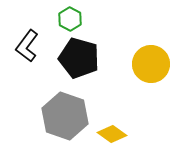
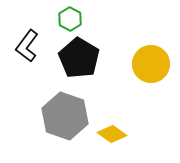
black pentagon: rotated 15 degrees clockwise
